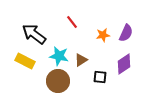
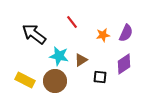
yellow rectangle: moved 19 px down
brown circle: moved 3 px left
